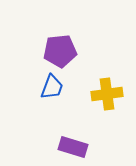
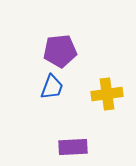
purple rectangle: rotated 20 degrees counterclockwise
